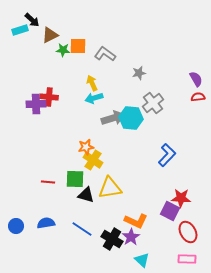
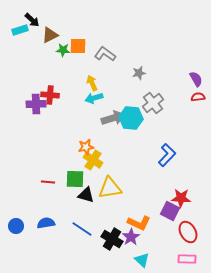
red cross: moved 1 px right, 2 px up
orange L-shape: moved 3 px right, 2 px down
